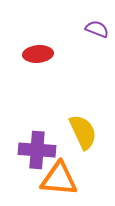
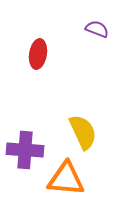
red ellipse: rotated 76 degrees counterclockwise
purple cross: moved 12 px left
orange triangle: moved 7 px right
